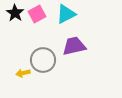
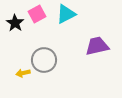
black star: moved 10 px down
purple trapezoid: moved 23 px right
gray circle: moved 1 px right
